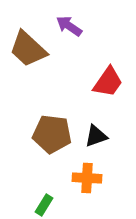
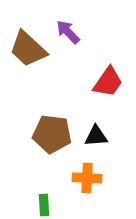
purple arrow: moved 1 px left, 6 px down; rotated 12 degrees clockwise
black triangle: rotated 15 degrees clockwise
green rectangle: rotated 35 degrees counterclockwise
